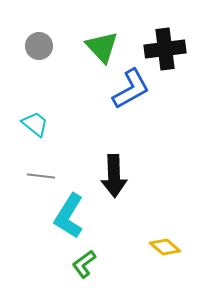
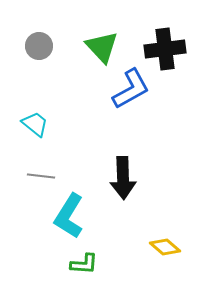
black arrow: moved 9 px right, 2 px down
green L-shape: rotated 140 degrees counterclockwise
